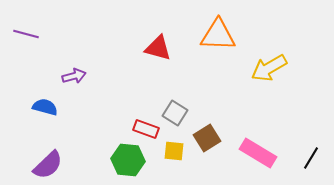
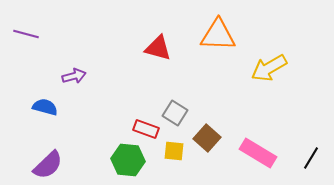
brown square: rotated 16 degrees counterclockwise
